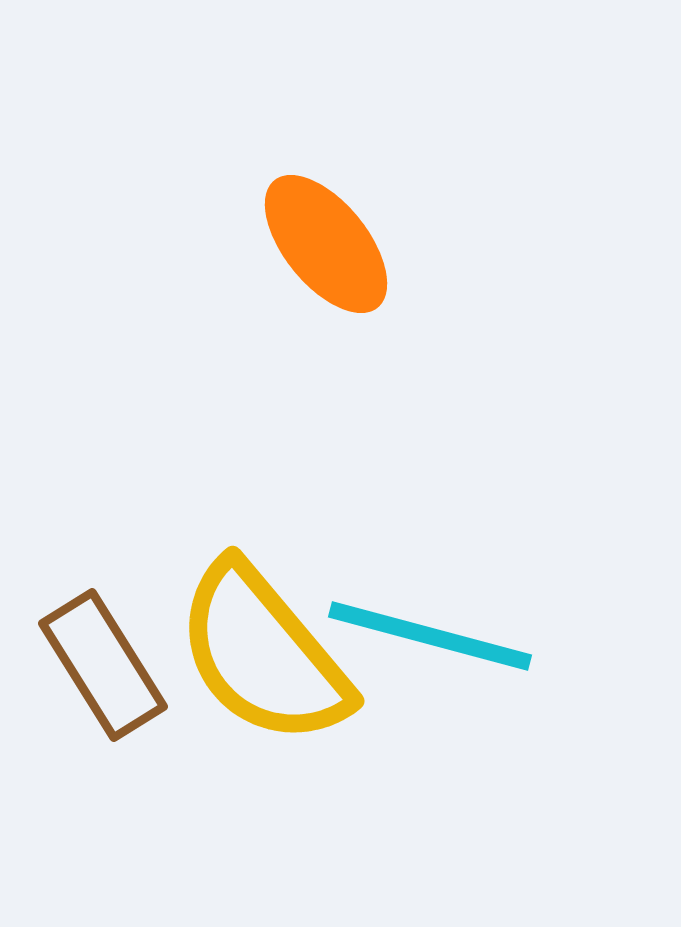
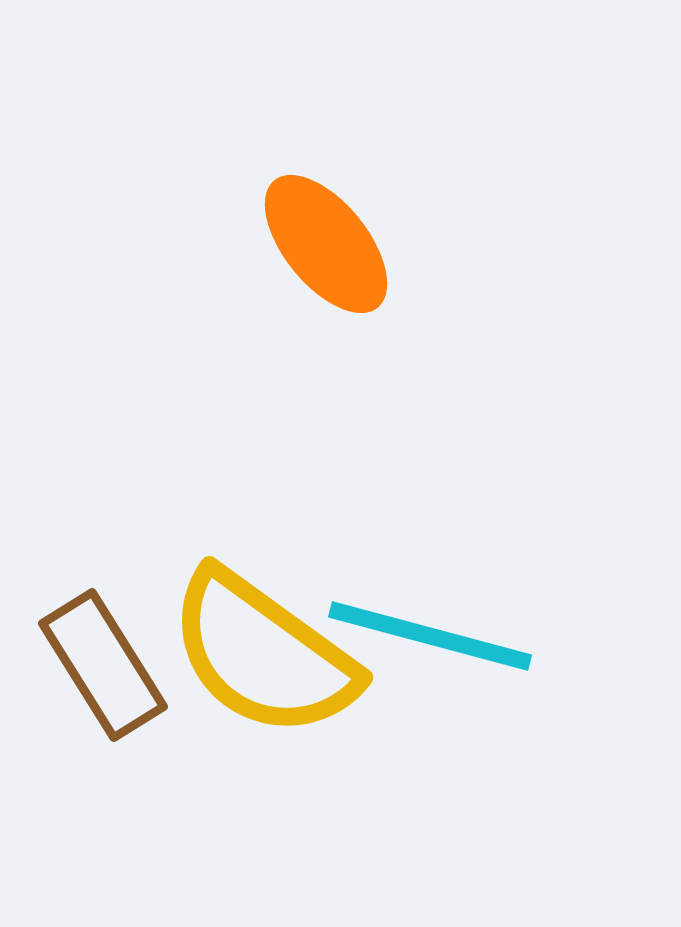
yellow semicircle: rotated 14 degrees counterclockwise
